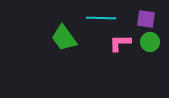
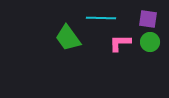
purple square: moved 2 px right
green trapezoid: moved 4 px right
